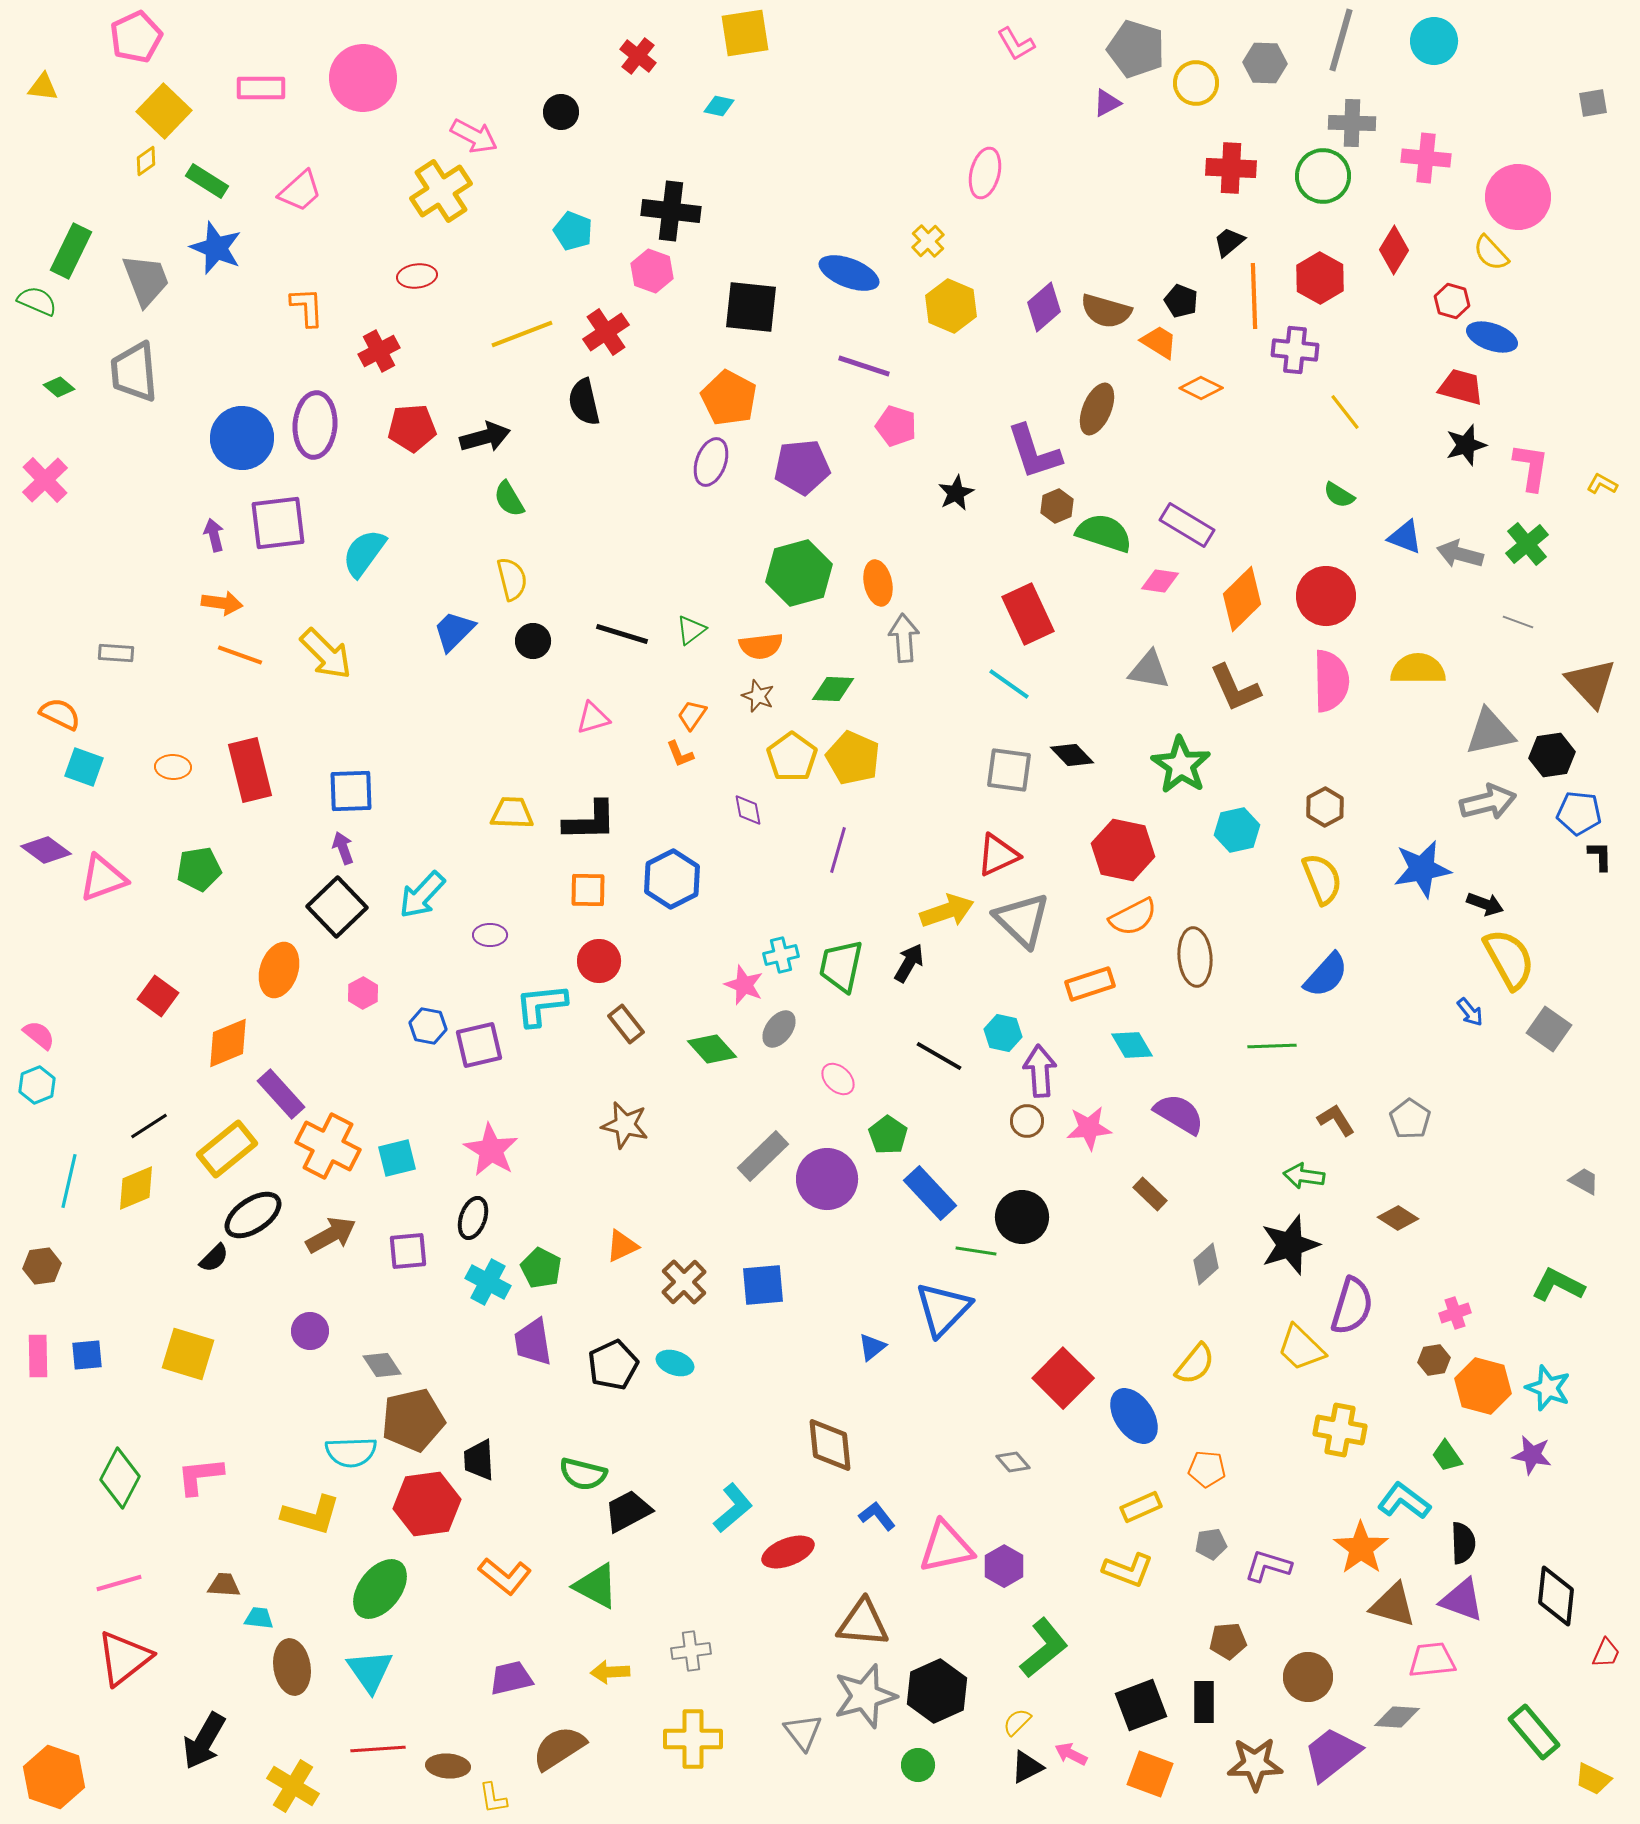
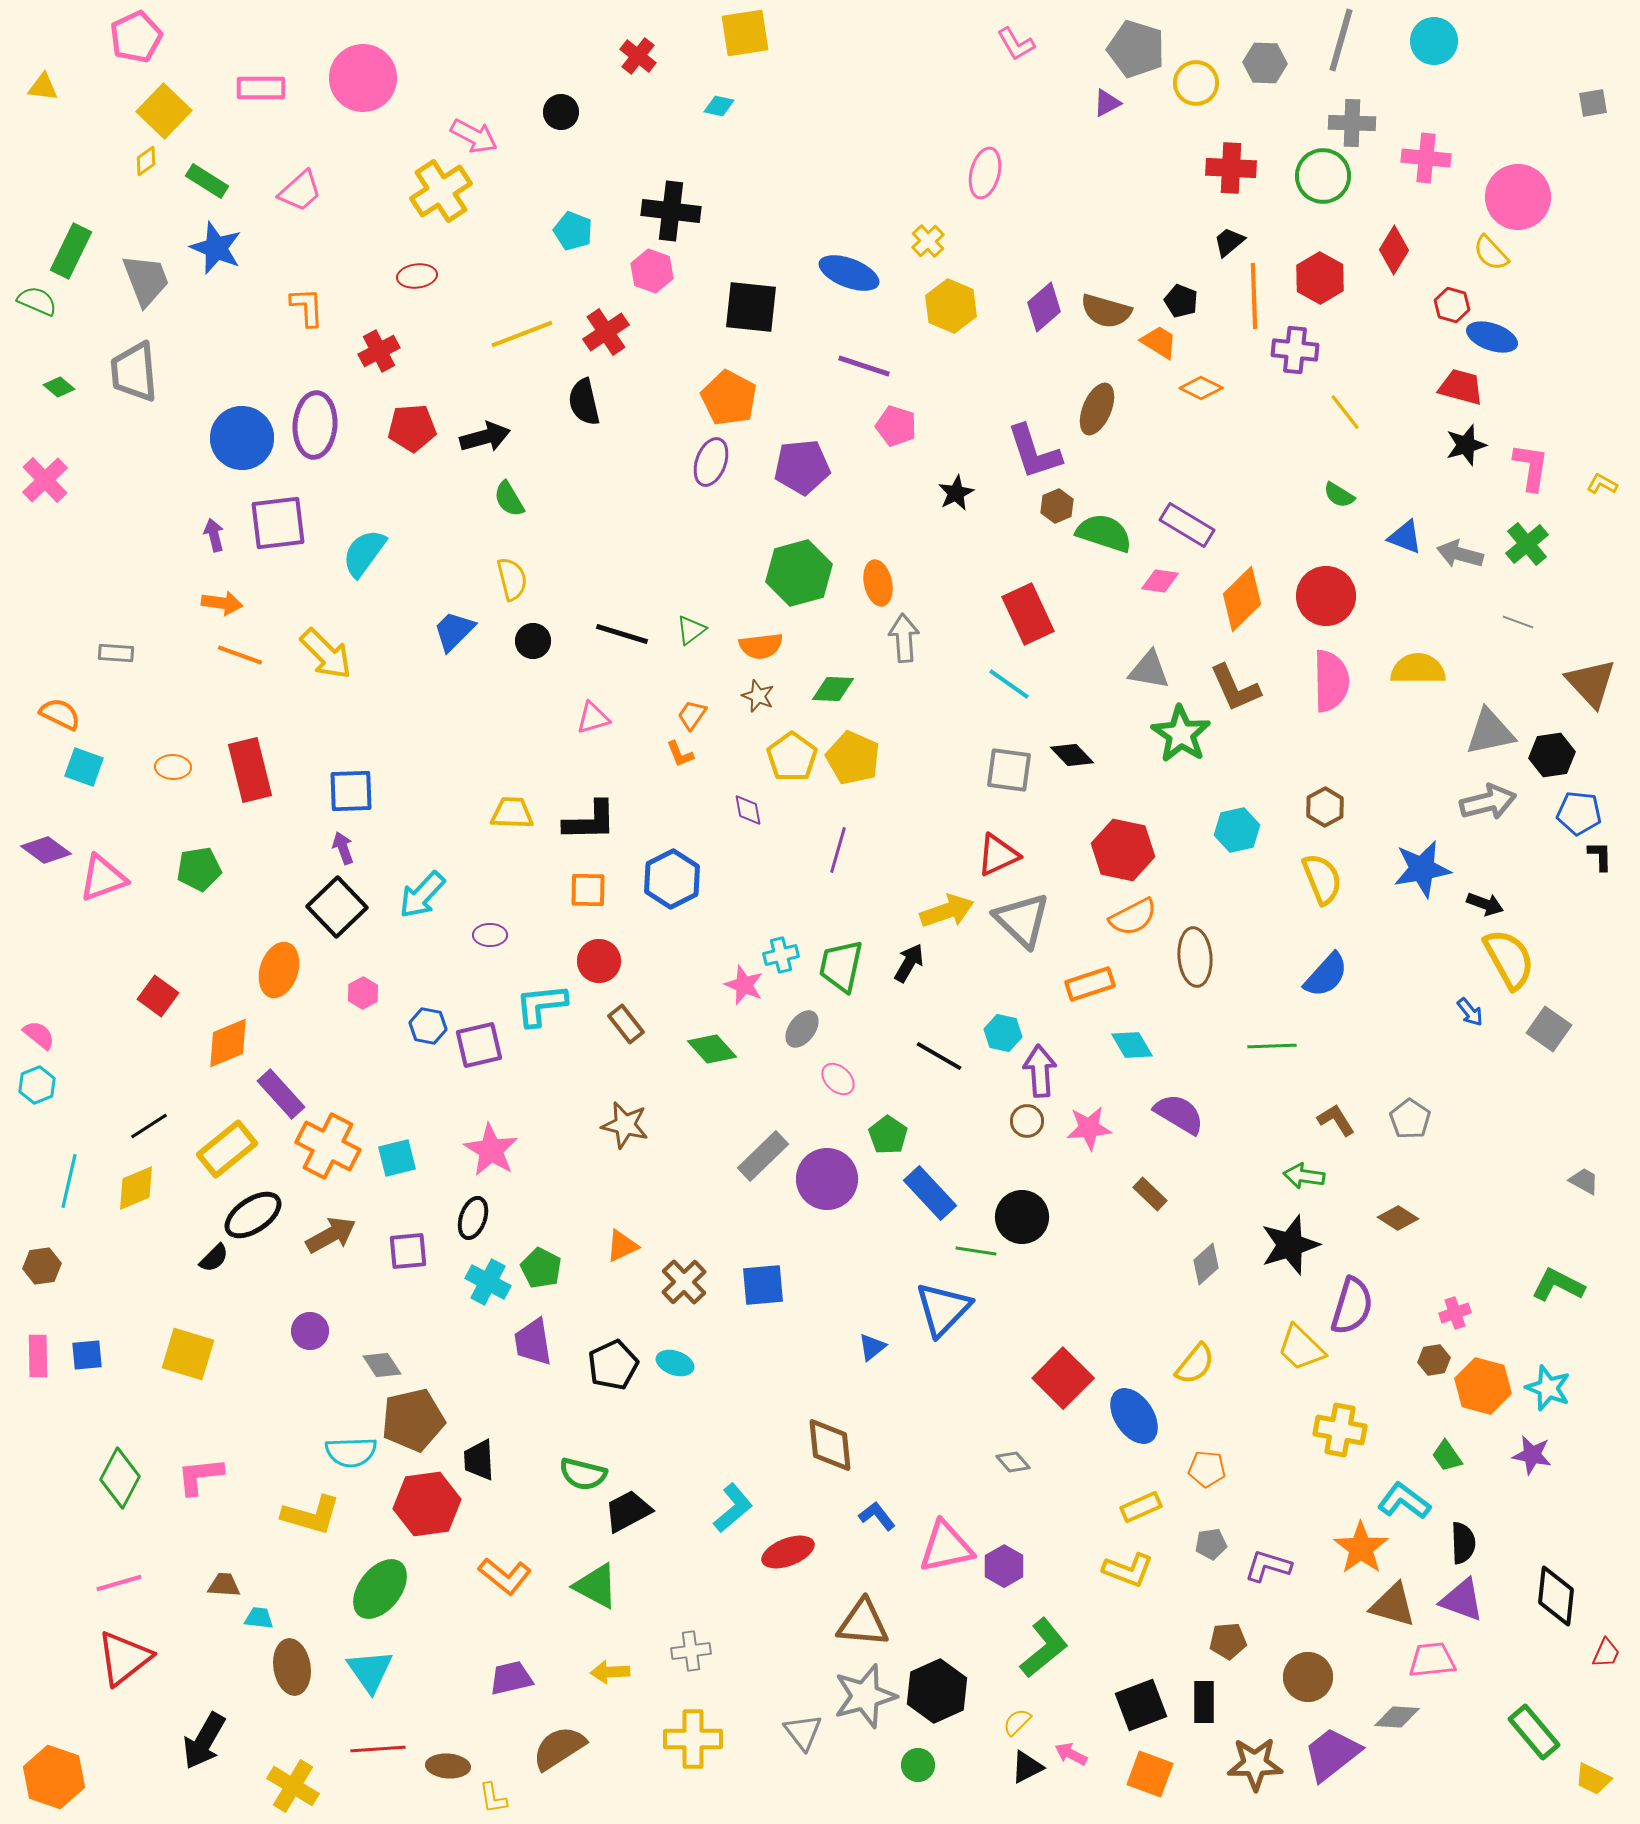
red hexagon at (1452, 301): moved 4 px down
green star at (1181, 765): moved 31 px up
gray ellipse at (779, 1029): moved 23 px right
